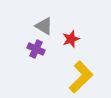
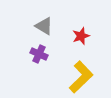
red star: moved 10 px right, 3 px up
purple cross: moved 3 px right, 5 px down
